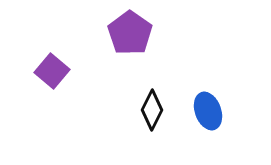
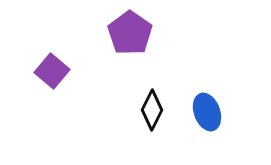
blue ellipse: moved 1 px left, 1 px down
